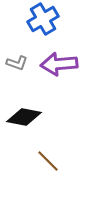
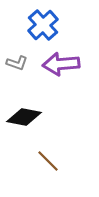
blue cross: moved 6 px down; rotated 12 degrees counterclockwise
purple arrow: moved 2 px right
